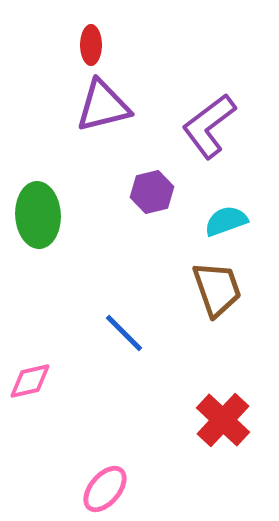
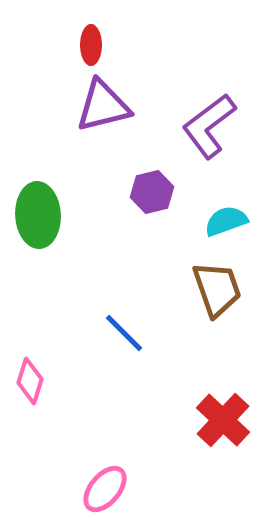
pink diamond: rotated 60 degrees counterclockwise
